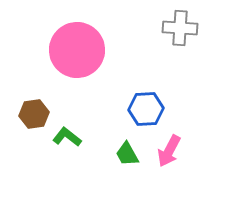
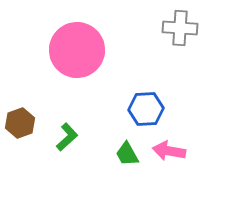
brown hexagon: moved 14 px left, 9 px down; rotated 12 degrees counterclockwise
green L-shape: rotated 100 degrees clockwise
pink arrow: rotated 72 degrees clockwise
